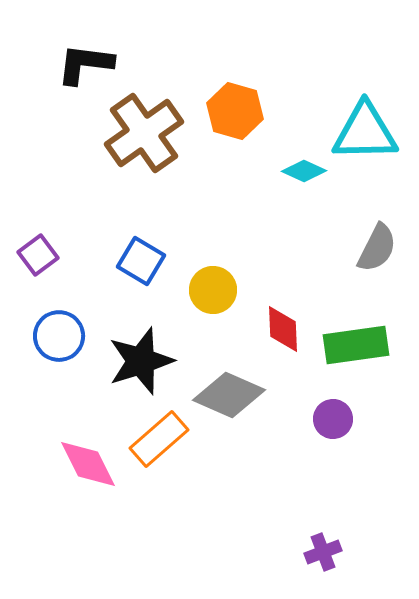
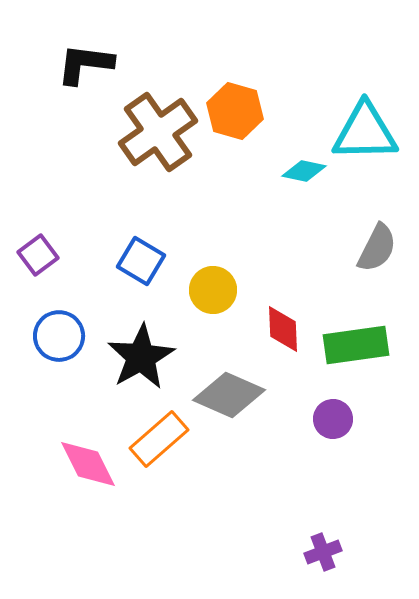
brown cross: moved 14 px right, 1 px up
cyan diamond: rotated 12 degrees counterclockwise
black star: moved 4 px up; rotated 12 degrees counterclockwise
